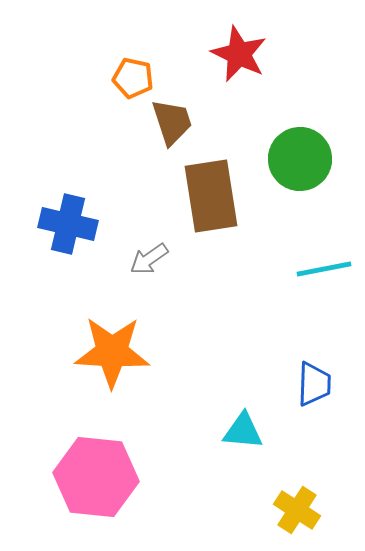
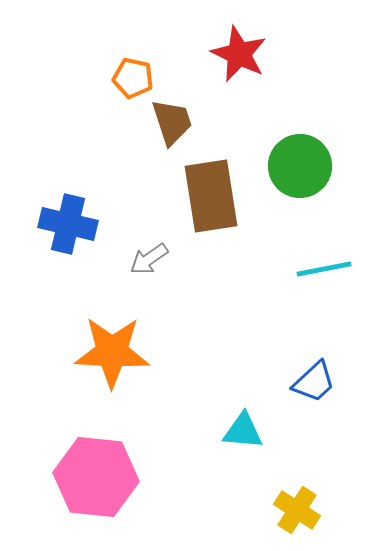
green circle: moved 7 px down
blue trapezoid: moved 2 px up; rotated 45 degrees clockwise
